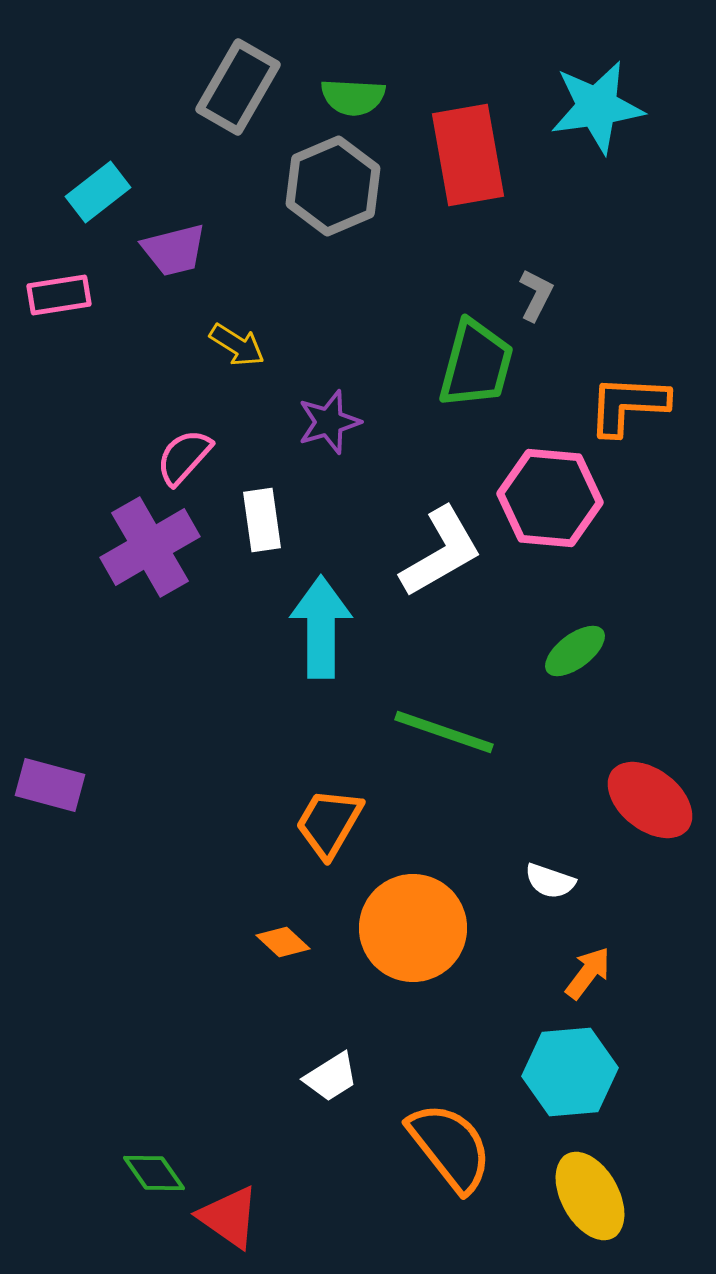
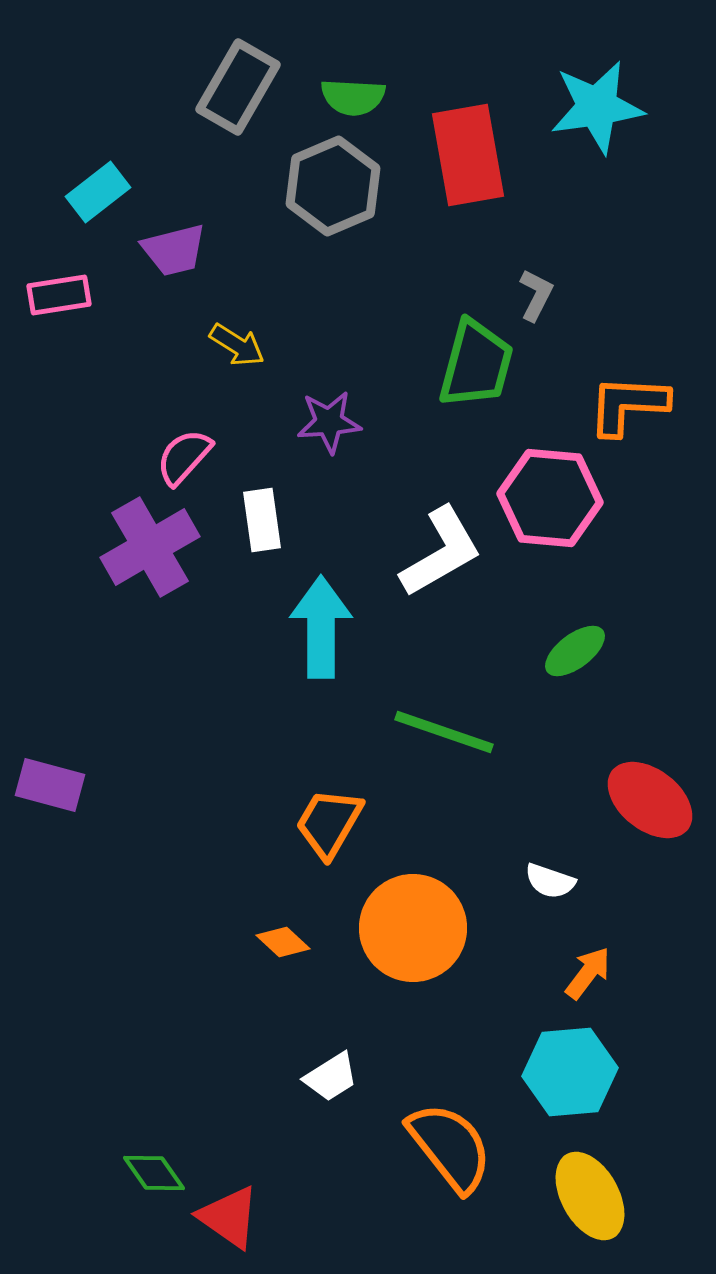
purple star: rotated 12 degrees clockwise
